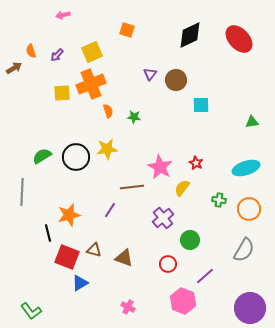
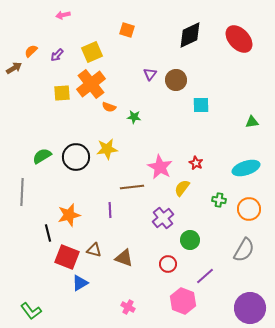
orange semicircle at (31, 51): rotated 64 degrees clockwise
orange cross at (91, 84): rotated 16 degrees counterclockwise
orange semicircle at (108, 111): moved 1 px right, 4 px up; rotated 128 degrees clockwise
purple line at (110, 210): rotated 35 degrees counterclockwise
